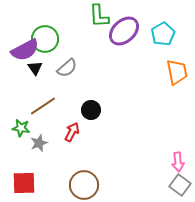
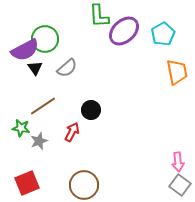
gray star: moved 2 px up
red square: moved 3 px right; rotated 20 degrees counterclockwise
